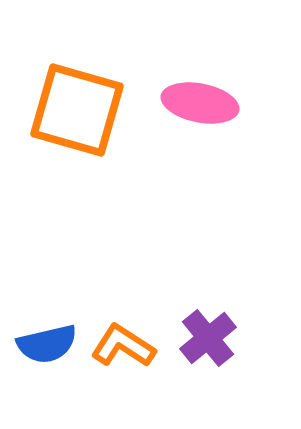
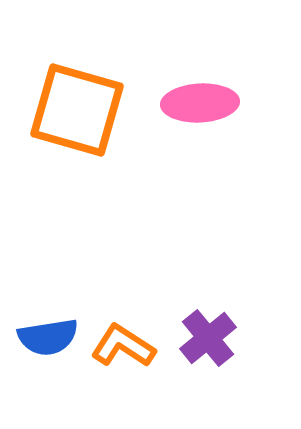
pink ellipse: rotated 14 degrees counterclockwise
blue semicircle: moved 1 px right, 7 px up; rotated 4 degrees clockwise
